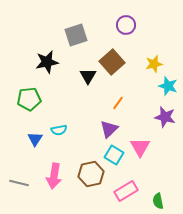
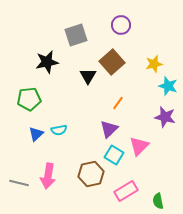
purple circle: moved 5 px left
blue triangle: moved 1 px right, 5 px up; rotated 14 degrees clockwise
pink triangle: moved 1 px left, 1 px up; rotated 15 degrees clockwise
pink arrow: moved 6 px left
